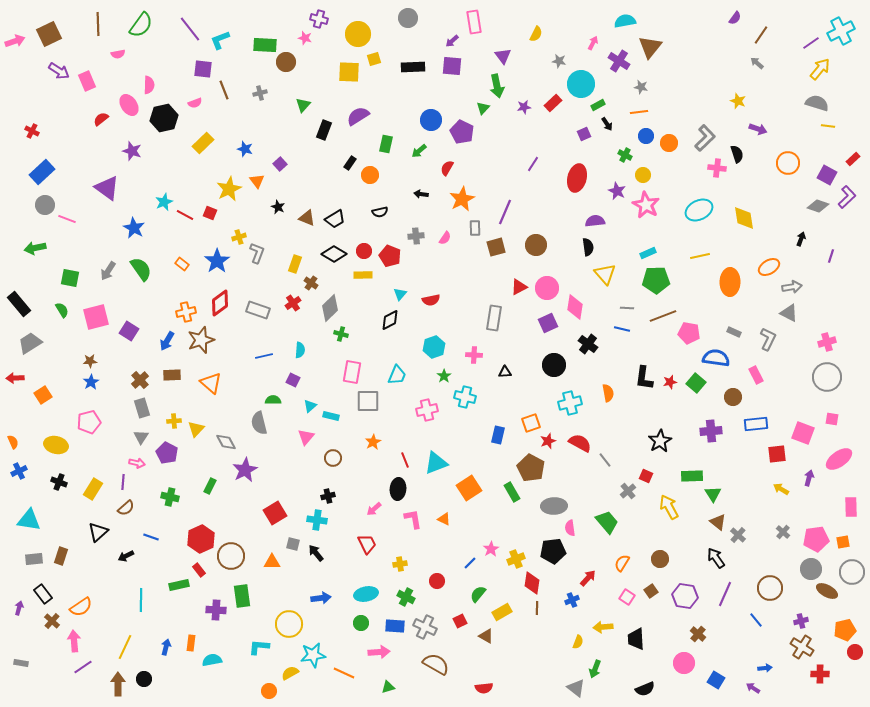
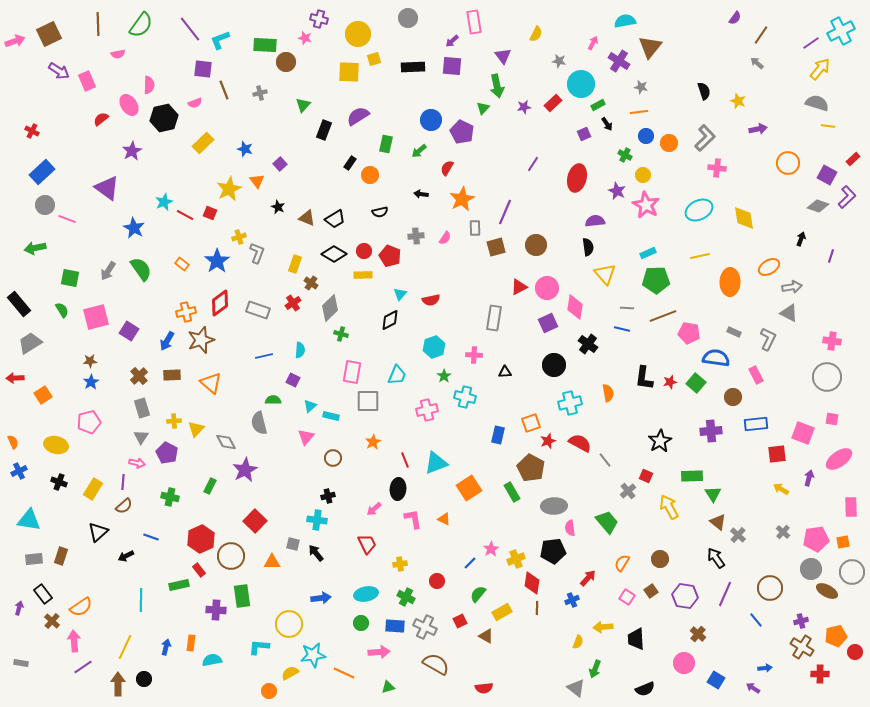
purple arrow at (758, 129): rotated 30 degrees counterclockwise
purple star at (132, 151): rotated 24 degrees clockwise
black semicircle at (737, 154): moved 33 px left, 63 px up
pink cross at (827, 342): moved 5 px right, 1 px up; rotated 24 degrees clockwise
brown cross at (140, 380): moved 1 px left, 4 px up
brown semicircle at (126, 508): moved 2 px left, 2 px up
red square at (275, 513): moved 20 px left, 8 px down; rotated 15 degrees counterclockwise
orange pentagon at (845, 630): moved 9 px left, 6 px down
